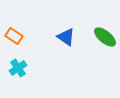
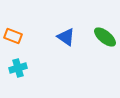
orange rectangle: moved 1 px left; rotated 12 degrees counterclockwise
cyan cross: rotated 18 degrees clockwise
